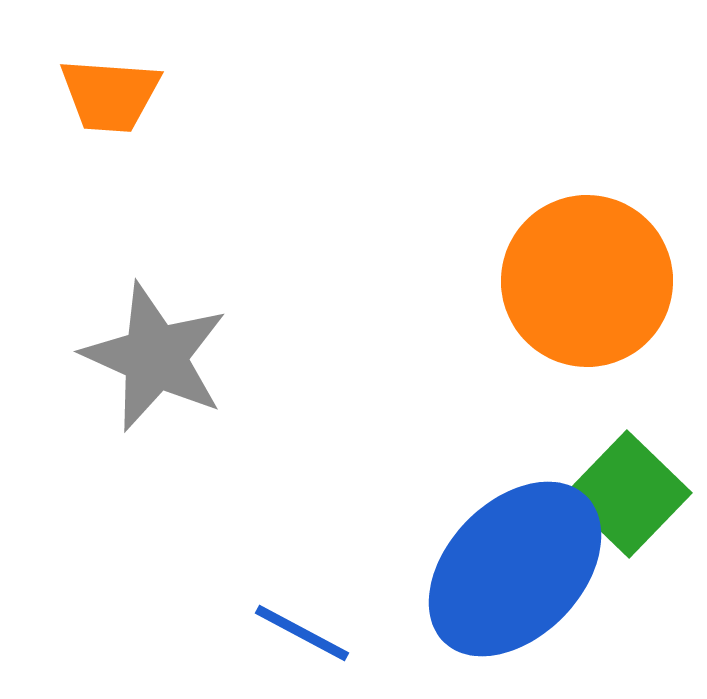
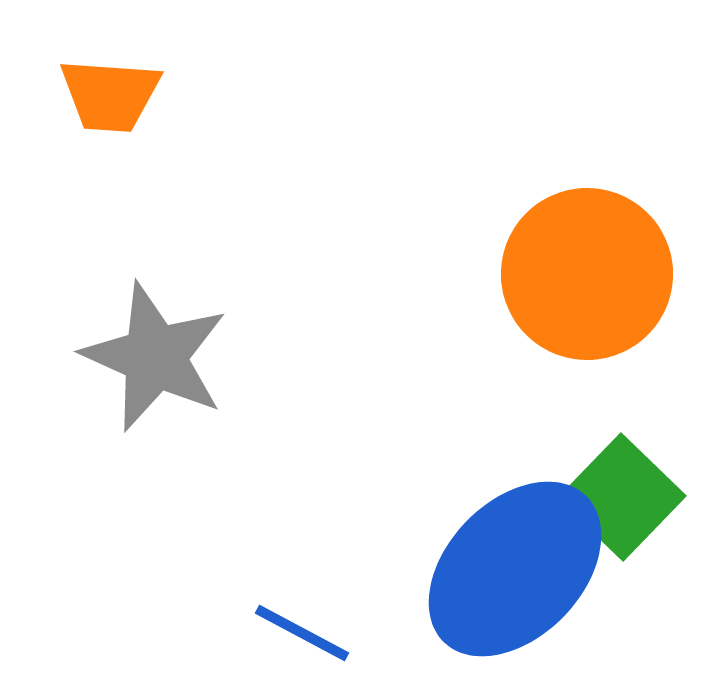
orange circle: moved 7 px up
green square: moved 6 px left, 3 px down
